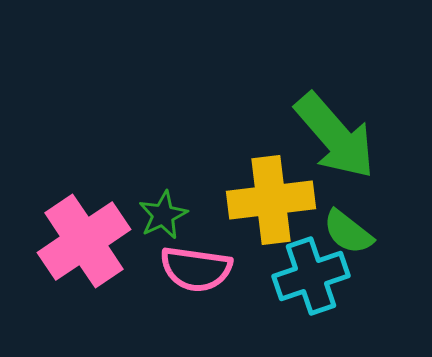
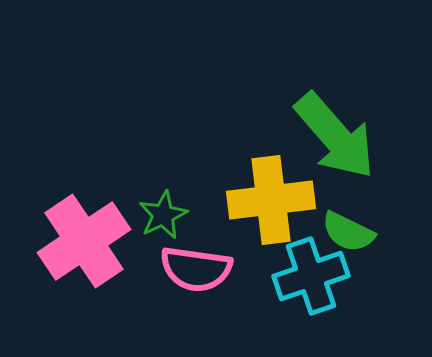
green semicircle: rotated 12 degrees counterclockwise
